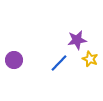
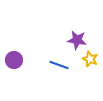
purple star: rotated 18 degrees clockwise
blue line: moved 2 px down; rotated 66 degrees clockwise
